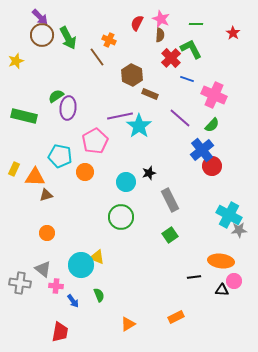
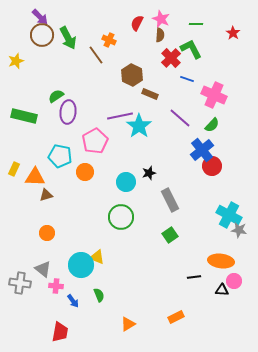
brown line at (97, 57): moved 1 px left, 2 px up
purple ellipse at (68, 108): moved 4 px down
gray star at (239, 230): rotated 14 degrees clockwise
